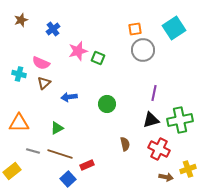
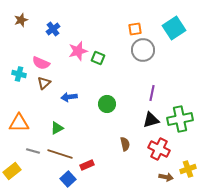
purple line: moved 2 px left
green cross: moved 1 px up
